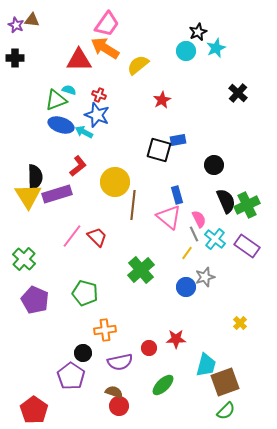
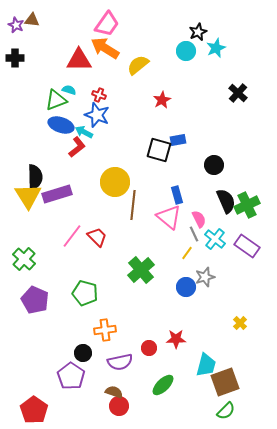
red L-shape at (78, 166): moved 1 px left, 19 px up
